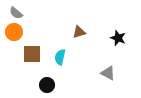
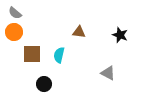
gray semicircle: moved 1 px left
brown triangle: rotated 24 degrees clockwise
black star: moved 2 px right, 3 px up
cyan semicircle: moved 1 px left, 2 px up
black circle: moved 3 px left, 1 px up
